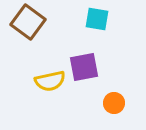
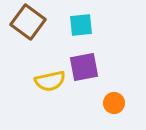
cyan square: moved 16 px left, 6 px down; rotated 15 degrees counterclockwise
